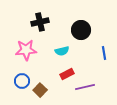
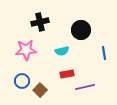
red rectangle: rotated 16 degrees clockwise
